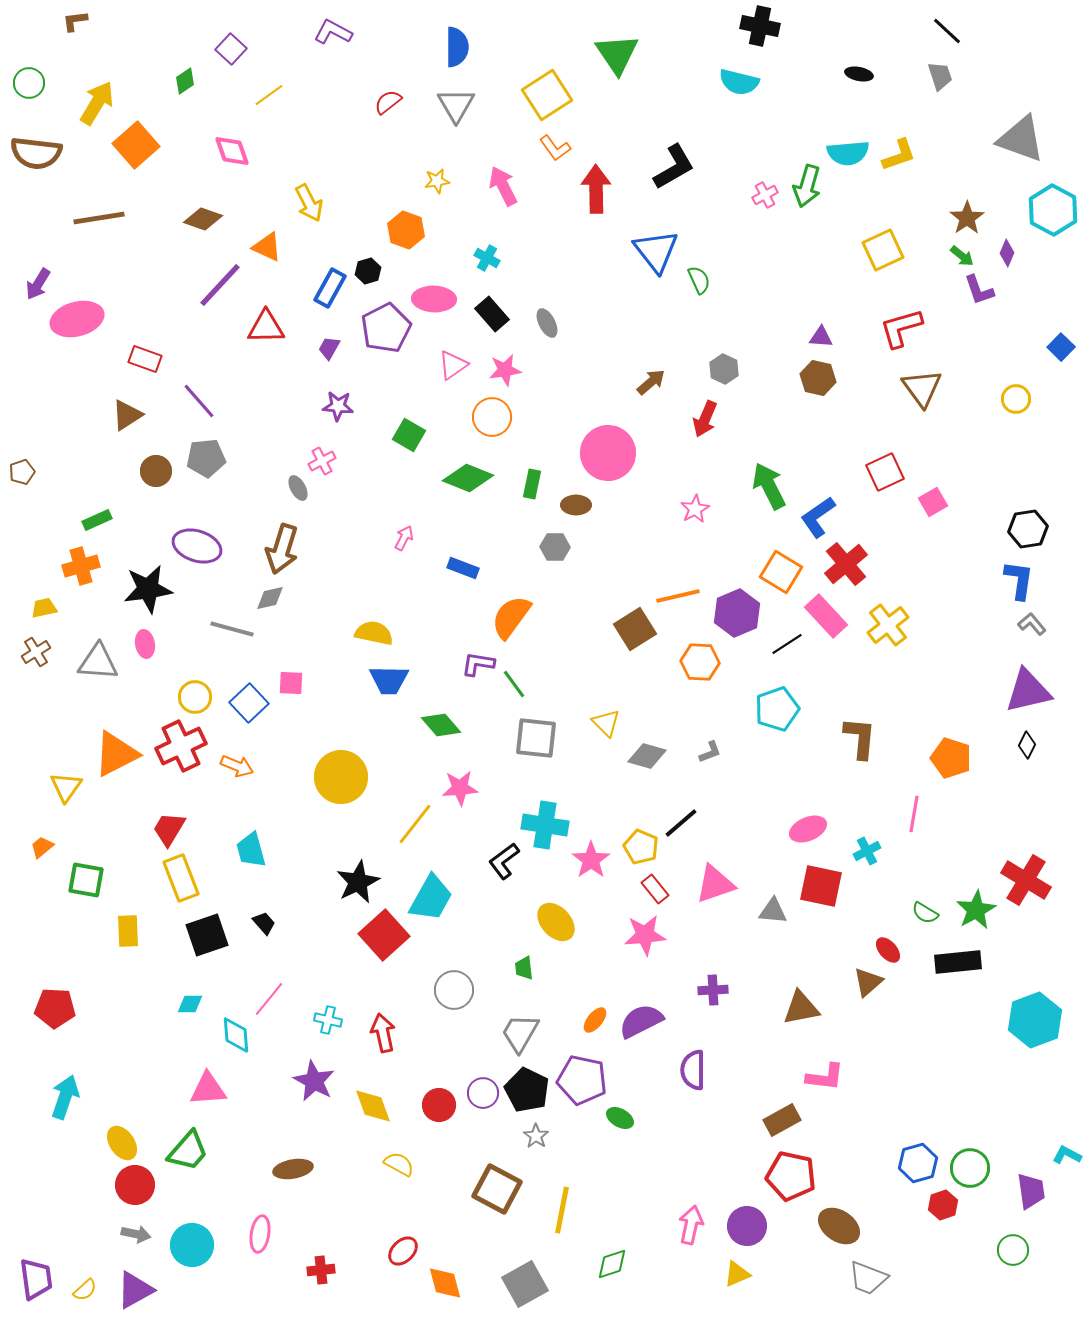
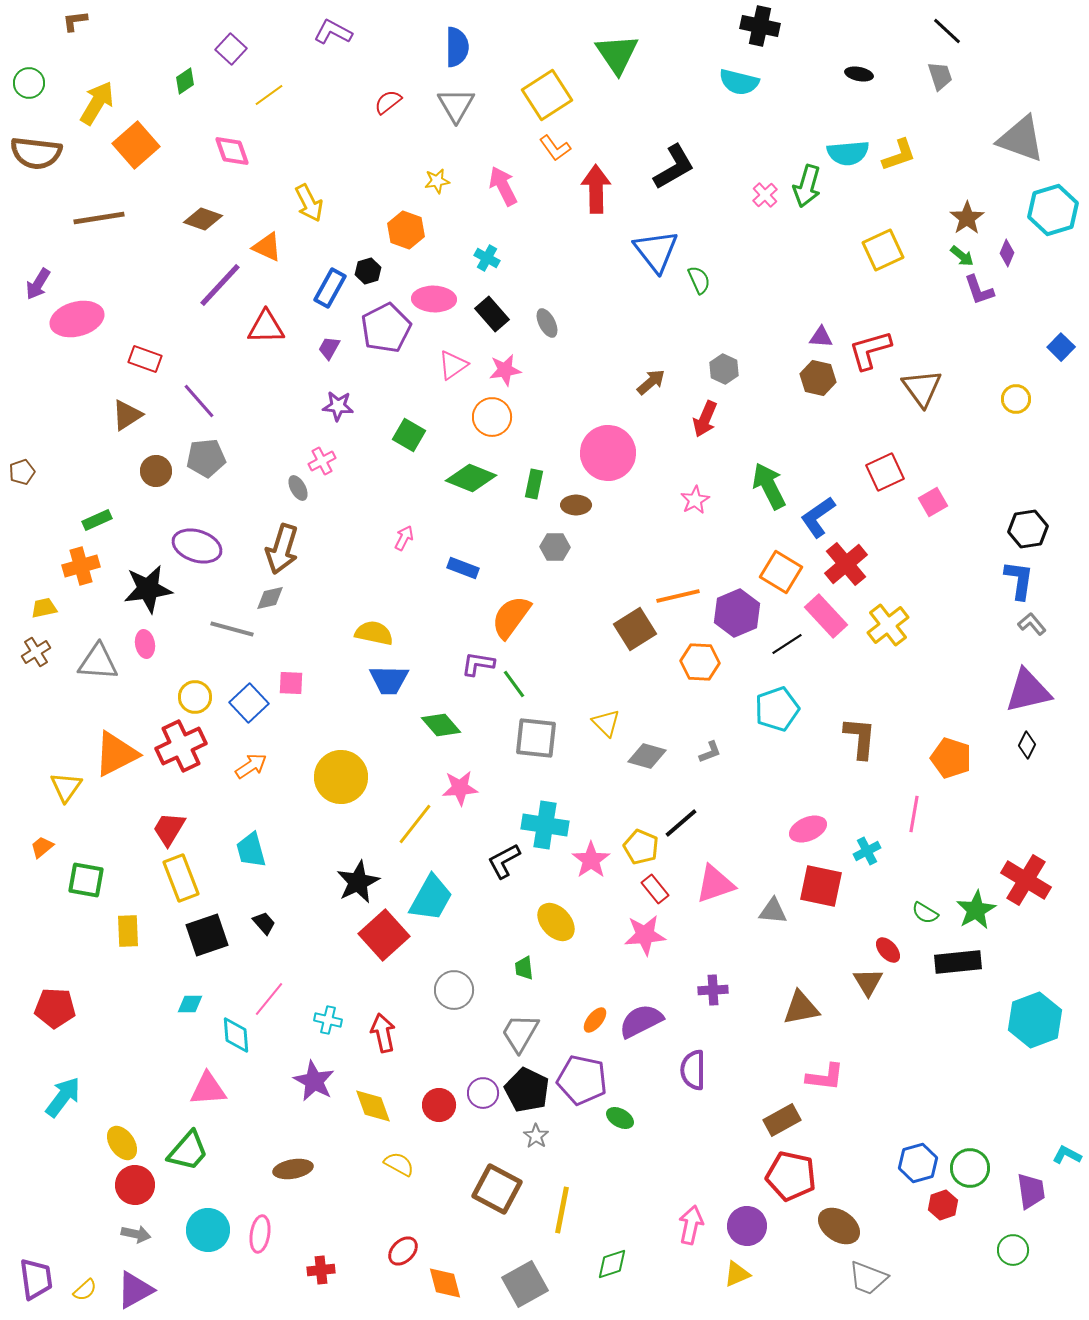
pink cross at (765, 195): rotated 15 degrees counterclockwise
cyan hexagon at (1053, 210): rotated 15 degrees clockwise
red L-shape at (901, 328): moved 31 px left, 22 px down
green diamond at (468, 478): moved 3 px right
green rectangle at (532, 484): moved 2 px right
pink star at (695, 509): moved 9 px up
orange arrow at (237, 766): moved 14 px right; rotated 56 degrees counterclockwise
black L-shape at (504, 861): rotated 9 degrees clockwise
brown triangle at (868, 982): rotated 20 degrees counterclockwise
cyan arrow at (65, 1097): moved 2 px left; rotated 18 degrees clockwise
cyan circle at (192, 1245): moved 16 px right, 15 px up
